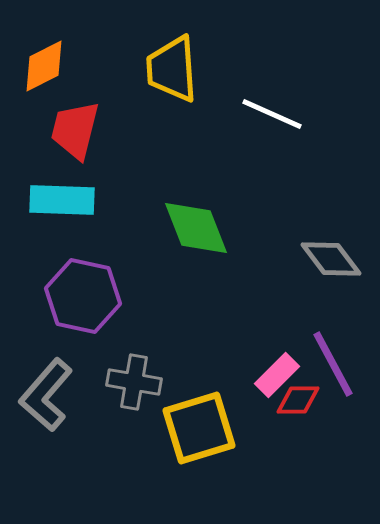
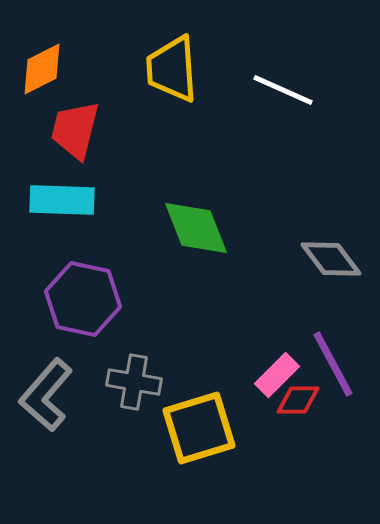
orange diamond: moved 2 px left, 3 px down
white line: moved 11 px right, 24 px up
purple hexagon: moved 3 px down
